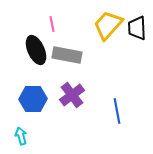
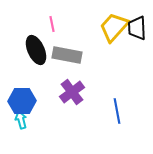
yellow trapezoid: moved 6 px right, 2 px down
purple cross: moved 3 px up
blue hexagon: moved 11 px left, 2 px down
cyan arrow: moved 16 px up
